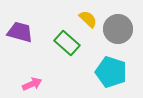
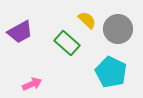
yellow semicircle: moved 1 px left, 1 px down
purple trapezoid: rotated 136 degrees clockwise
cyan pentagon: rotated 8 degrees clockwise
